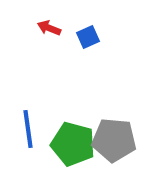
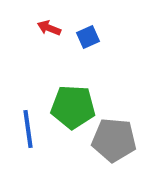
green pentagon: moved 37 px up; rotated 12 degrees counterclockwise
